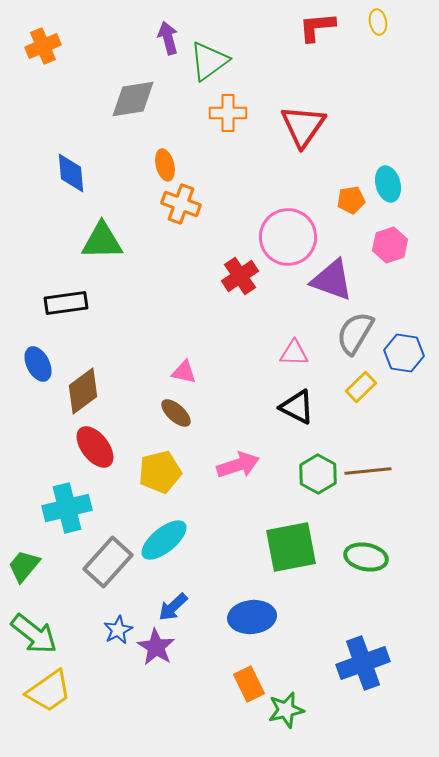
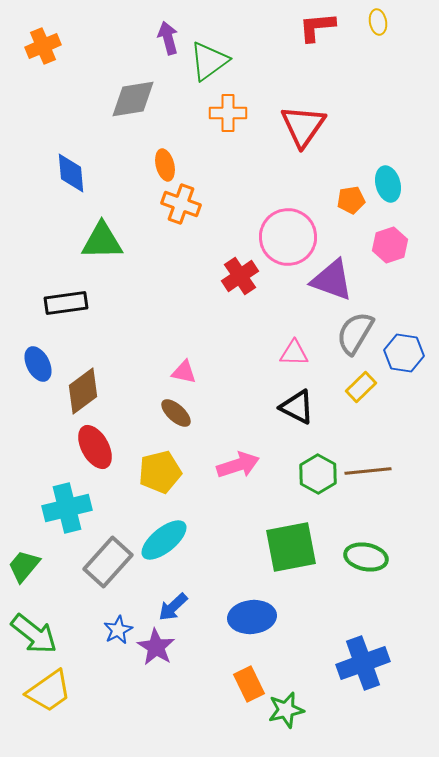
red ellipse at (95, 447): rotated 9 degrees clockwise
